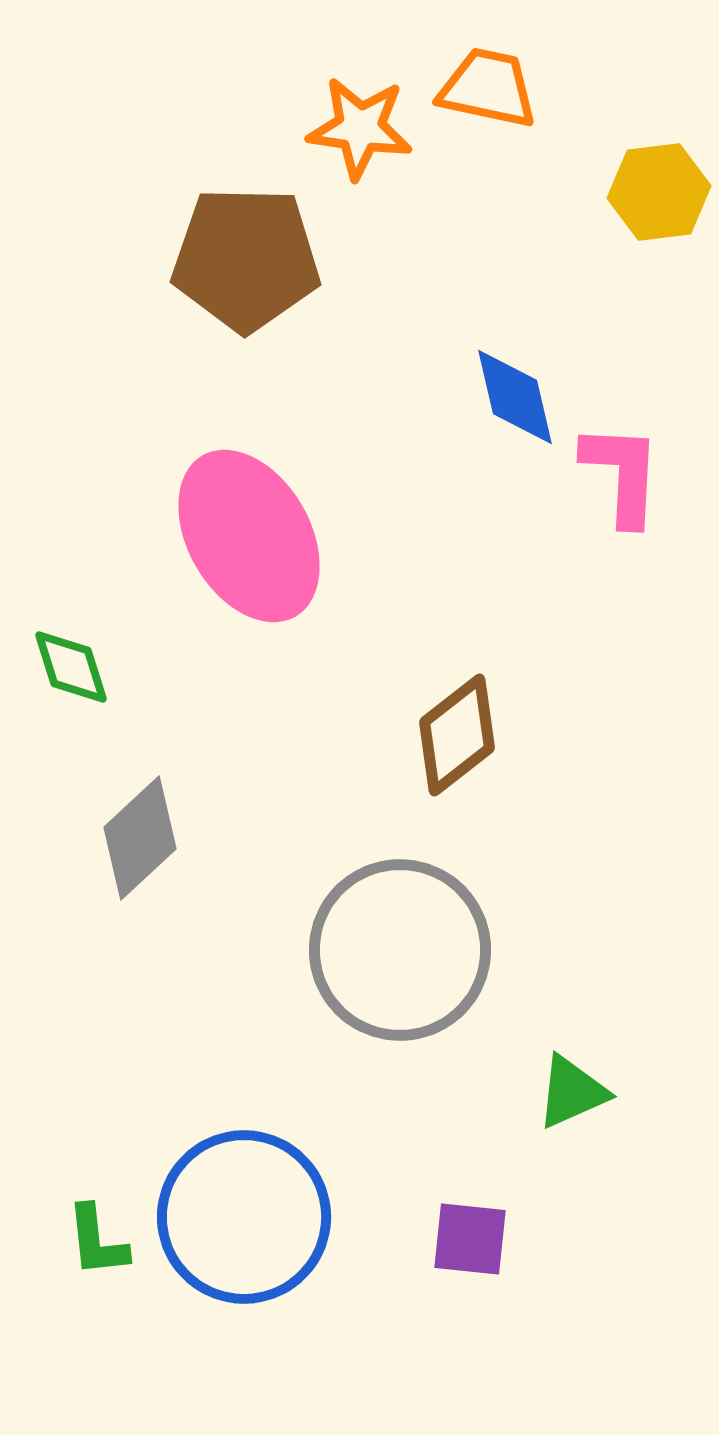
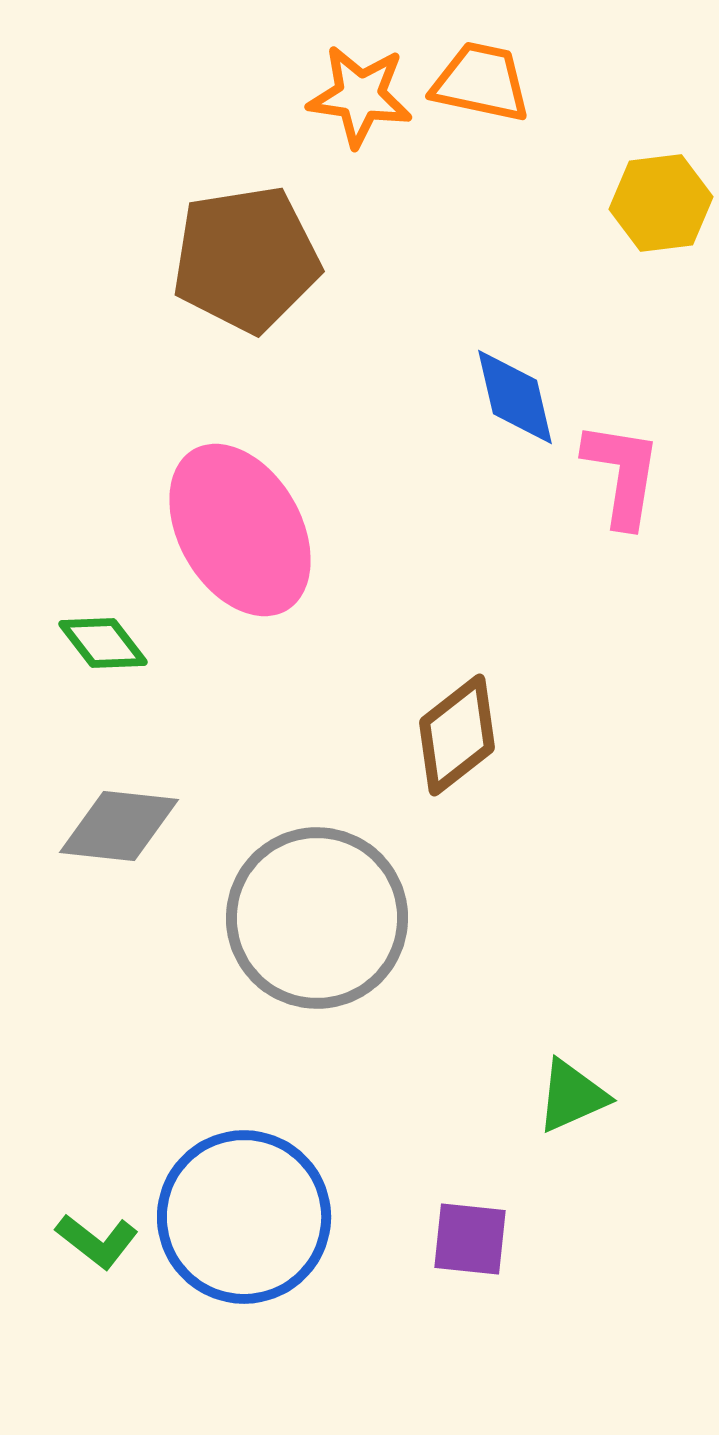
orange trapezoid: moved 7 px left, 6 px up
orange star: moved 32 px up
yellow hexagon: moved 2 px right, 11 px down
brown pentagon: rotated 10 degrees counterclockwise
pink L-shape: rotated 6 degrees clockwise
pink ellipse: moved 9 px left, 6 px up
green diamond: moved 32 px right, 24 px up; rotated 20 degrees counterclockwise
gray diamond: moved 21 px left, 12 px up; rotated 49 degrees clockwise
gray circle: moved 83 px left, 32 px up
green triangle: moved 4 px down
green L-shape: rotated 46 degrees counterclockwise
